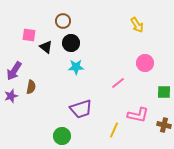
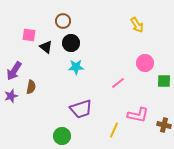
green square: moved 11 px up
